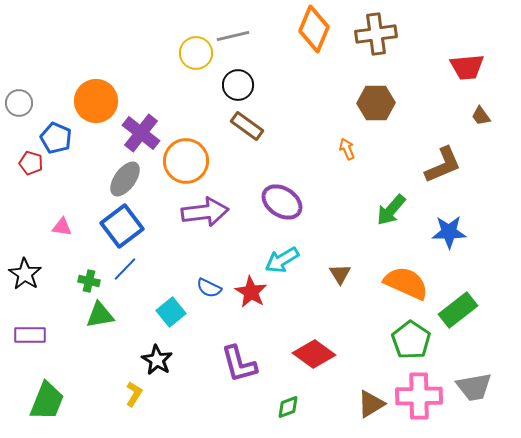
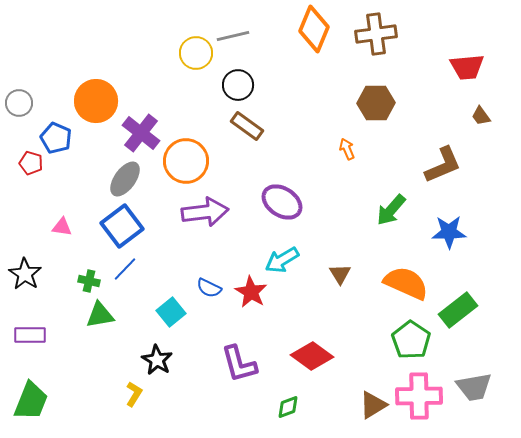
red diamond at (314, 354): moved 2 px left, 2 px down
green trapezoid at (47, 401): moved 16 px left
brown triangle at (371, 404): moved 2 px right, 1 px down
